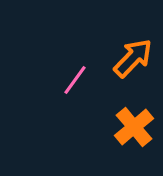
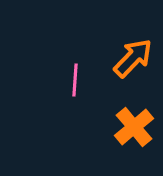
pink line: rotated 32 degrees counterclockwise
